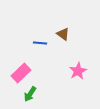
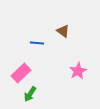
brown triangle: moved 3 px up
blue line: moved 3 px left
